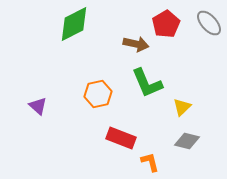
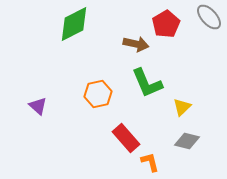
gray ellipse: moved 6 px up
red rectangle: moved 5 px right; rotated 28 degrees clockwise
